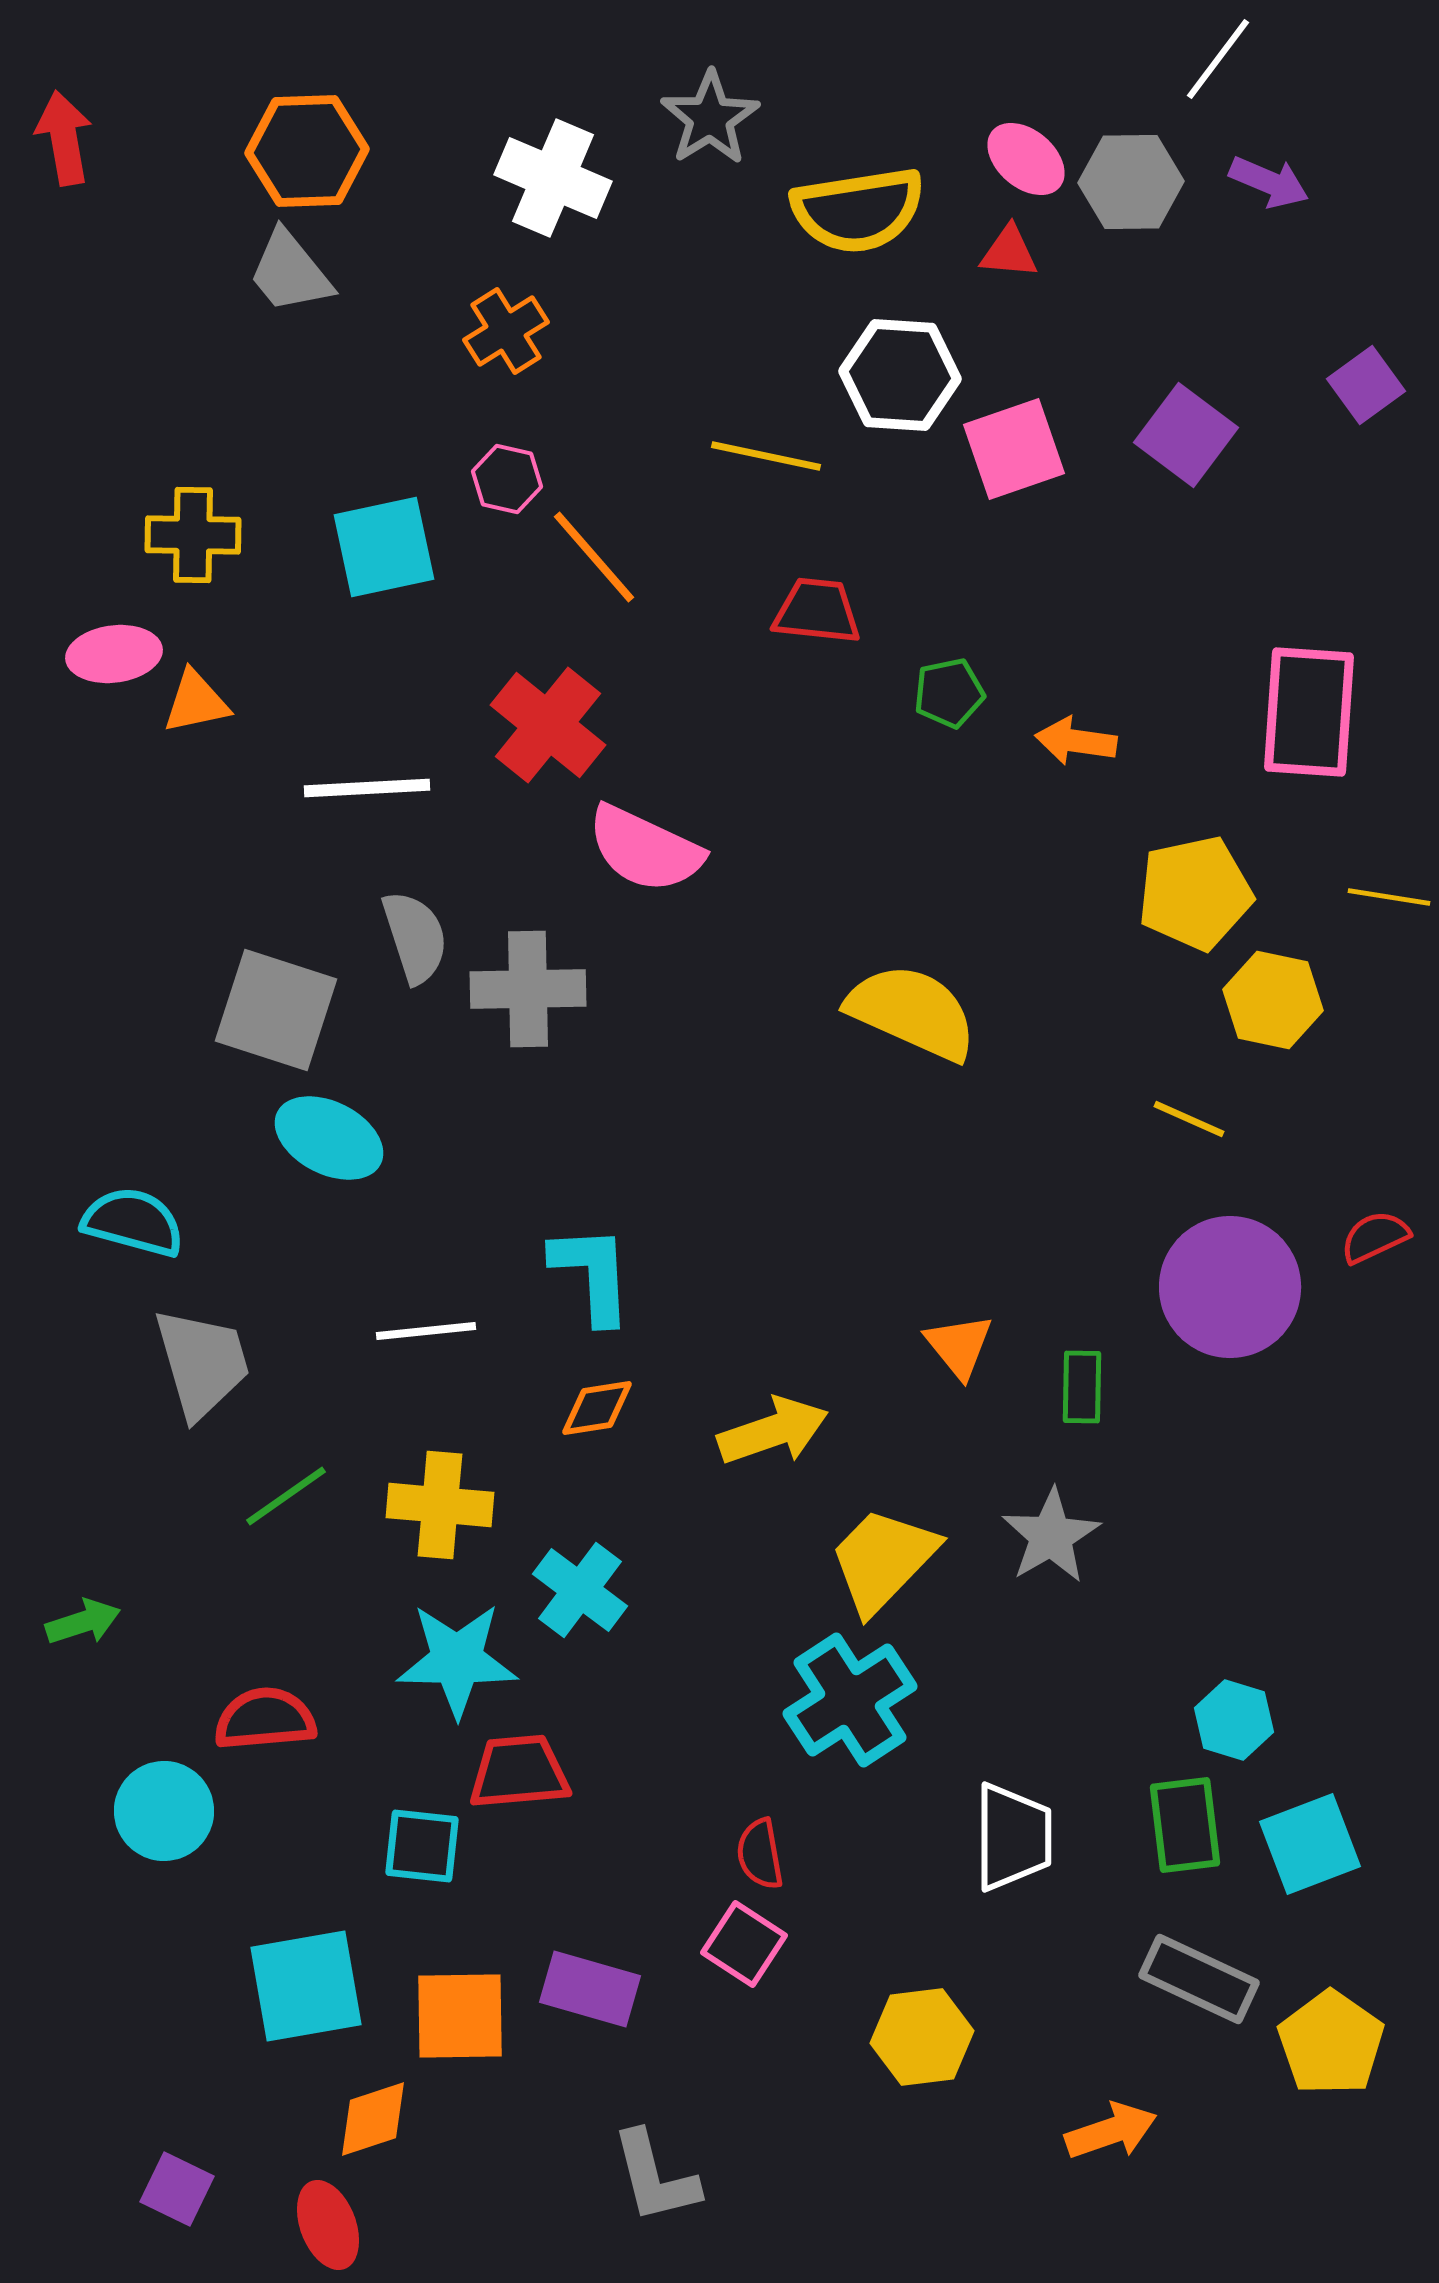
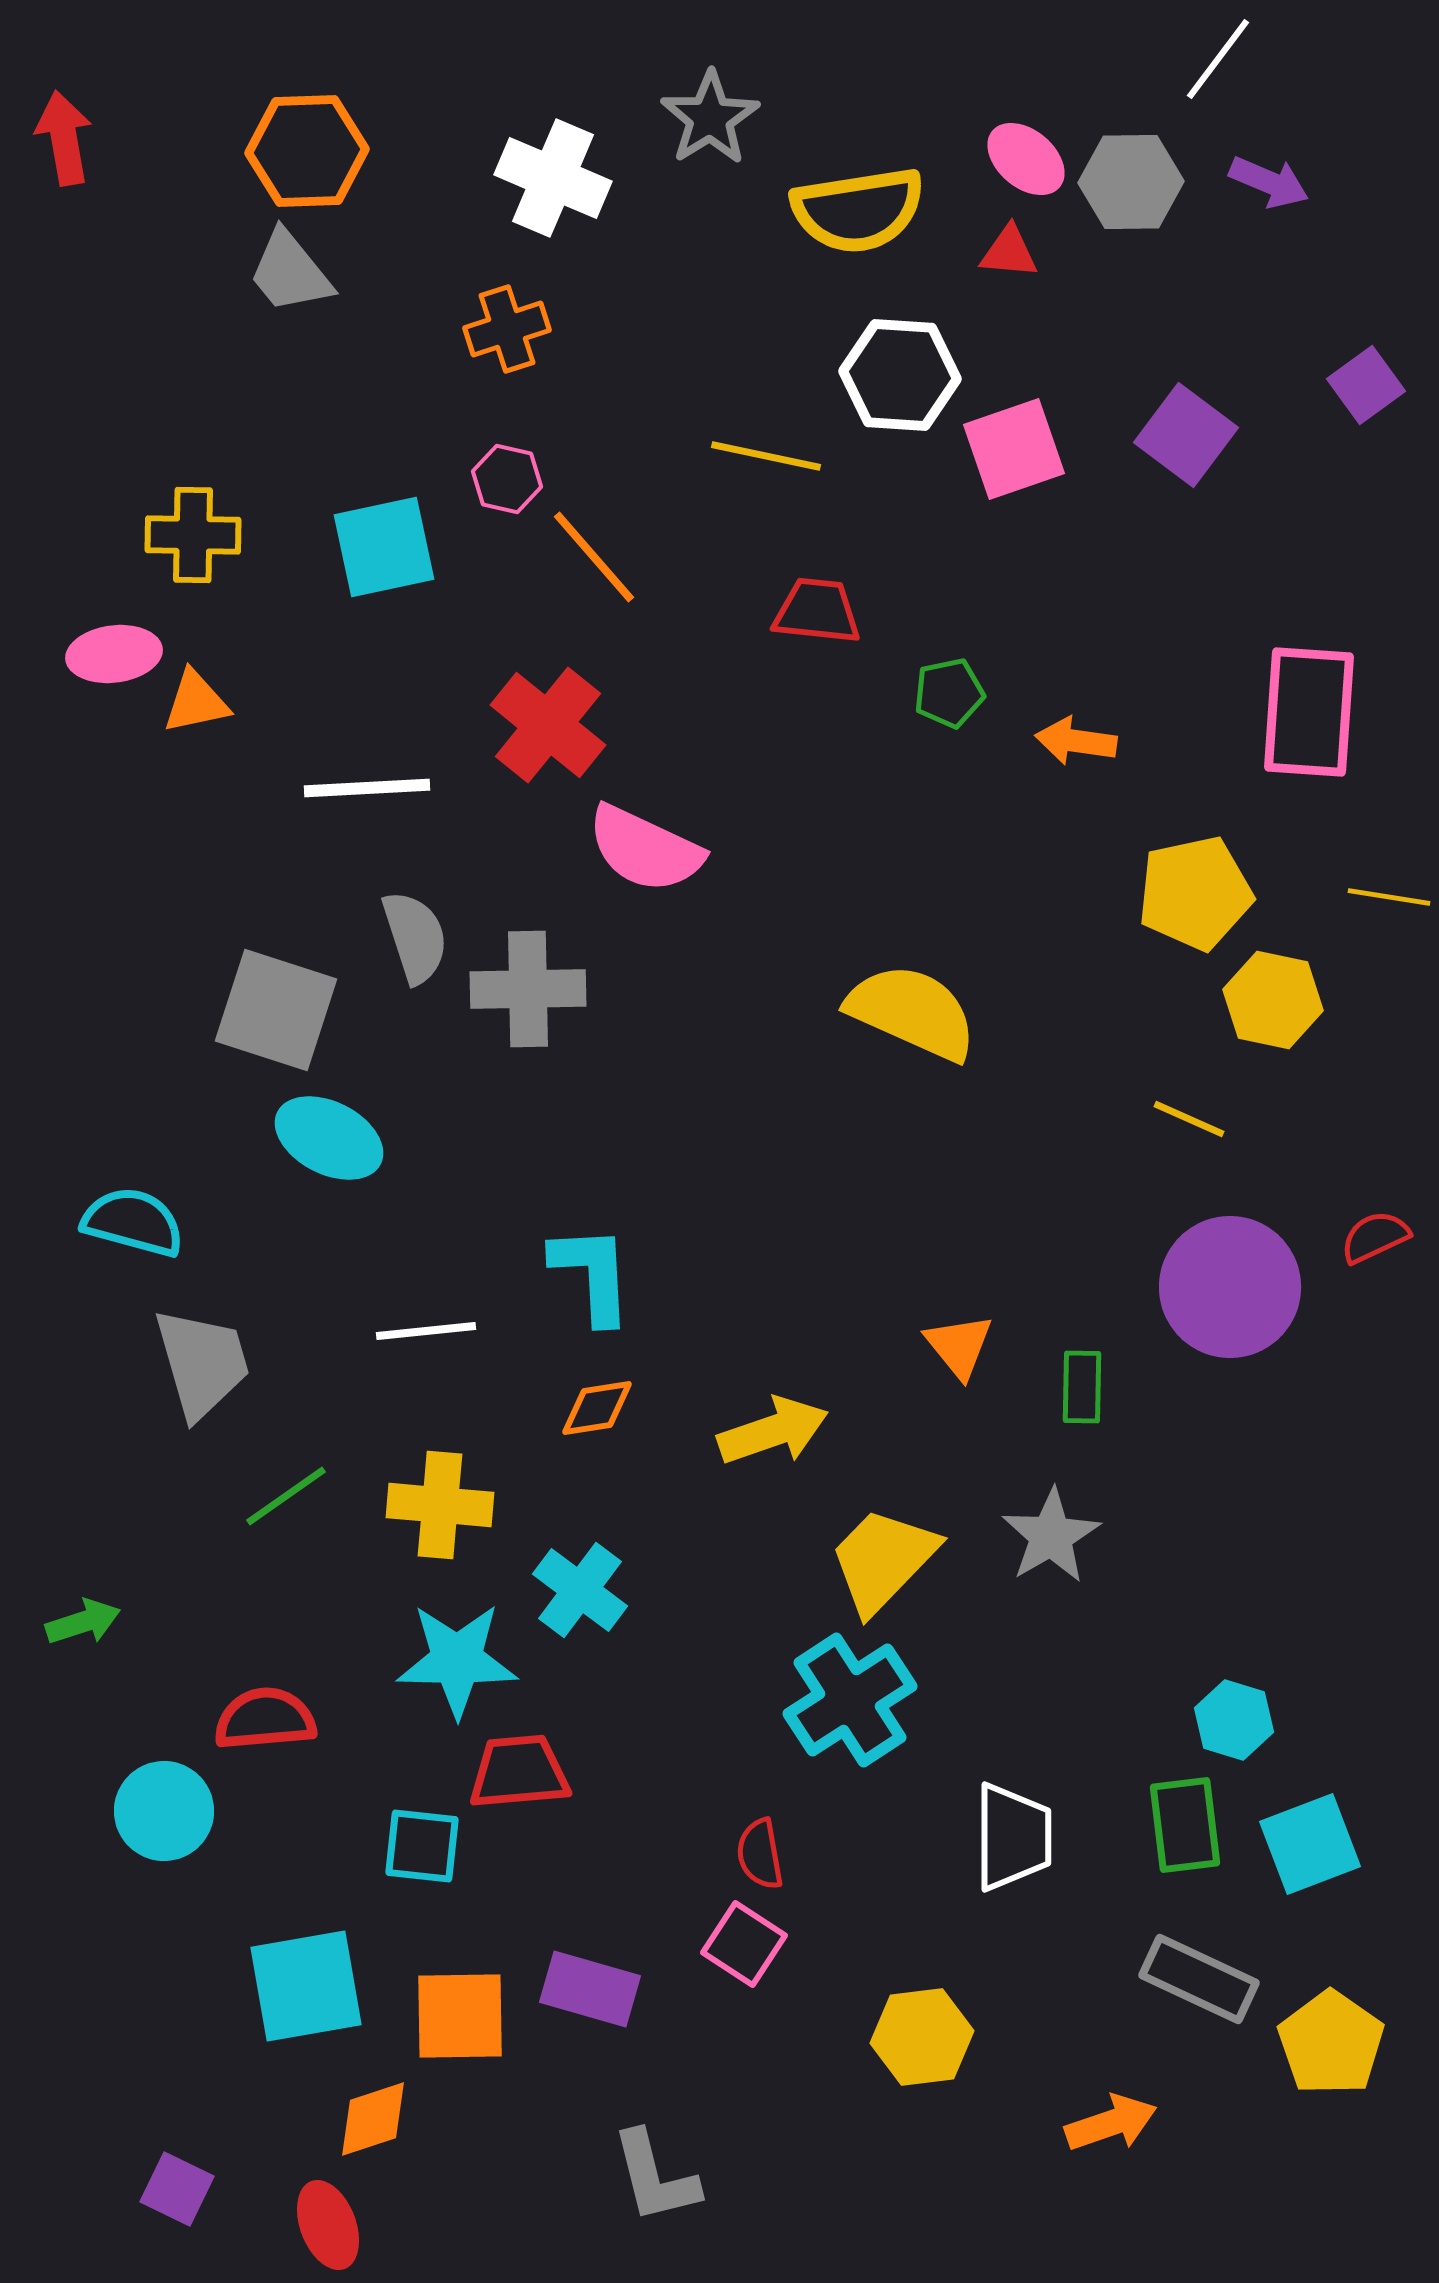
orange cross at (506, 331): moved 1 px right, 2 px up; rotated 14 degrees clockwise
orange arrow at (1111, 2131): moved 8 px up
